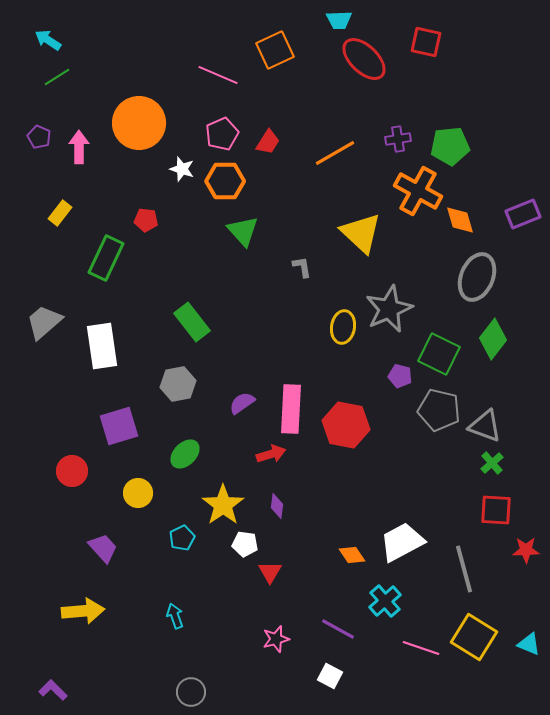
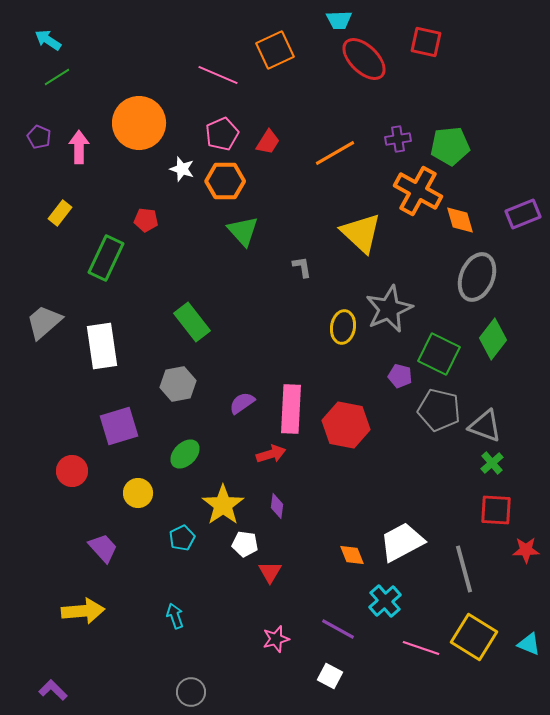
orange diamond at (352, 555): rotated 12 degrees clockwise
